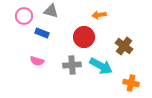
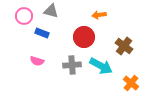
orange cross: rotated 28 degrees clockwise
